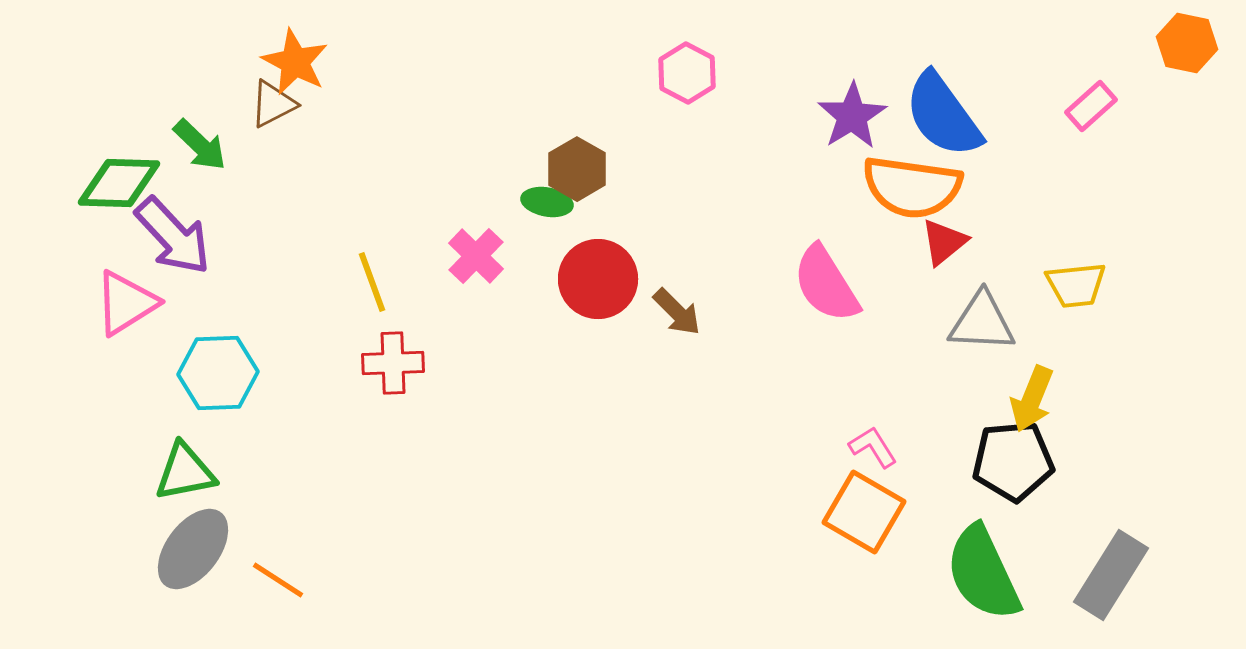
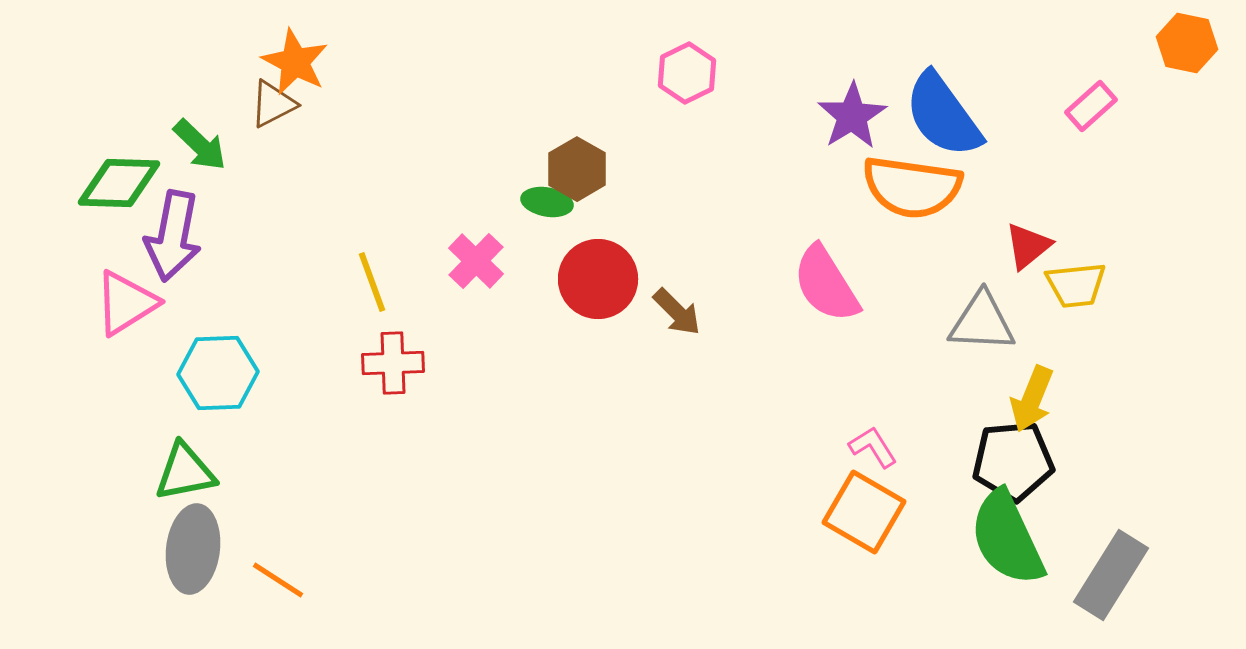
pink hexagon: rotated 6 degrees clockwise
purple arrow: rotated 54 degrees clockwise
red triangle: moved 84 px right, 4 px down
pink cross: moved 5 px down
gray ellipse: rotated 30 degrees counterclockwise
green semicircle: moved 24 px right, 35 px up
